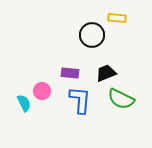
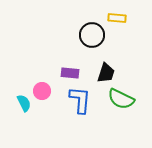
black trapezoid: rotated 130 degrees clockwise
